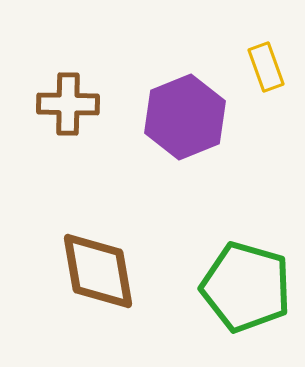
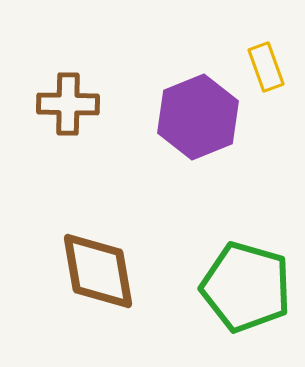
purple hexagon: moved 13 px right
